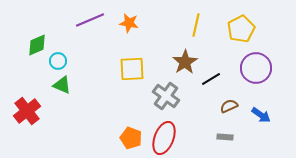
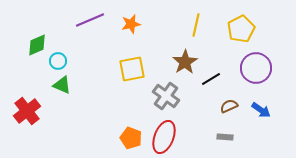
orange star: moved 2 px right, 1 px down; rotated 24 degrees counterclockwise
yellow square: rotated 8 degrees counterclockwise
blue arrow: moved 5 px up
red ellipse: moved 1 px up
